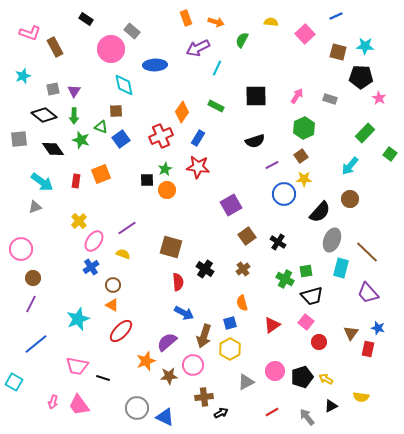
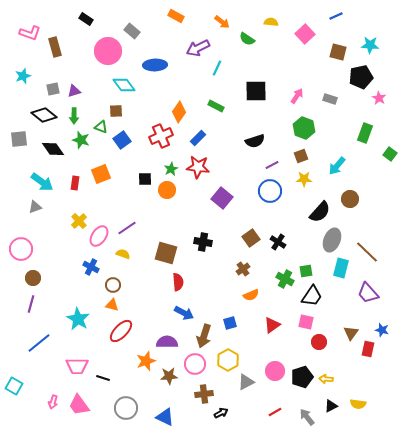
orange rectangle at (186, 18): moved 10 px left, 2 px up; rotated 42 degrees counterclockwise
orange arrow at (216, 22): moved 6 px right; rotated 21 degrees clockwise
green semicircle at (242, 40): moved 5 px right, 1 px up; rotated 84 degrees counterclockwise
cyan star at (365, 46): moved 5 px right, 1 px up
brown rectangle at (55, 47): rotated 12 degrees clockwise
pink circle at (111, 49): moved 3 px left, 2 px down
black pentagon at (361, 77): rotated 15 degrees counterclockwise
cyan diamond at (124, 85): rotated 25 degrees counterclockwise
purple triangle at (74, 91): rotated 40 degrees clockwise
black square at (256, 96): moved 5 px up
orange diamond at (182, 112): moved 3 px left
green hexagon at (304, 128): rotated 15 degrees counterclockwise
green rectangle at (365, 133): rotated 24 degrees counterclockwise
blue rectangle at (198, 138): rotated 14 degrees clockwise
blue square at (121, 139): moved 1 px right, 1 px down
brown square at (301, 156): rotated 16 degrees clockwise
cyan arrow at (350, 166): moved 13 px left
green star at (165, 169): moved 6 px right
black square at (147, 180): moved 2 px left, 1 px up
red rectangle at (76, 181): moved 1 px left, 2 px down
blue circle at (284, 194): moved 14 px left, 3 px up
purple square at (231, 205): moved 9 px left, 7 px up; rotated 20 degrees counterclockwise
brown square at (247, 236): moved 4 px right, 2 px down
pink ellipse at (94, 241): moved 5 px right, 5 px up
brown square at (171, 247): moved 5 px left, 6 px down
blue cross at (91, 267): rotated 28 degrees counterclockwise
black cross at (205, 269): moved 2 px left, 27 px up; rotated 24 degrees counterclockwise
black trapezoid at (312, 296): rotated 40 degrees counterclockwise
orange semicircle at (242, 303): moved 9 px right, 8 px up; rotated 98 degrees counterclockwise
purple line at (31, 304): rotated 12 degrees counterclockwise
orange triangle at (112, 305): rotated 16 degrees counterclockwise
cyan star at (78, 319): rotated 20 degrees counterclockwise
pink square at (306, 322): rotated 28 degrees counterclockwise
blue star at (378, 328): moved 4 px right, 2 px down
purple semicircle at (167, 342): rotated 40 degrees clockwise
blue line at (36, 344): moved 3 px right, 1 px up
yellow hexagon at (230, 349): moved 2 px left, 11 px down
pink circle at (193, 365): moved 2 px right, 1 px up
pink trapezoid at (77, 366): rotated 10 degrees counterclockwise
yellow arrow at (326, 379): rotated 24 degrees counterclockwise
cyan square at (14, 382): moved 4 px down
brown cross at (204, 397): moved 3 px up
yellow semicircle at (361, 397): moved 3 px left, 7 px down
gray circle at (137, 408): moved 11 px left
red line at (272, 412): moved 3 px right
